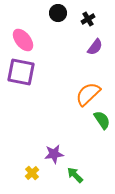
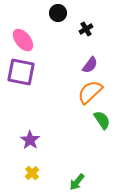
black cross: moved 2 px left, 10 px down
purple semicircle: moved 5 px left, 18 px down
orange semicircle: moved 2 px right, 2 px up
purple star: moved 24 px left, 14 px up; rotated 30 degrees counterclockwise
green arrow: moved 2 px right, 7 px down; rotated 96 degrees counterclockwise
